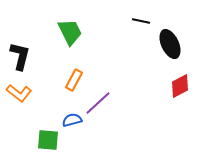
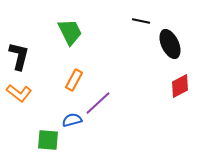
black L-shape: moved 1 px left
